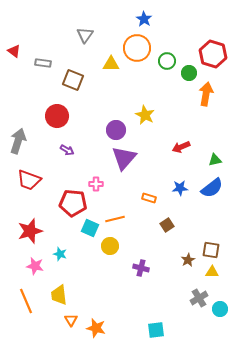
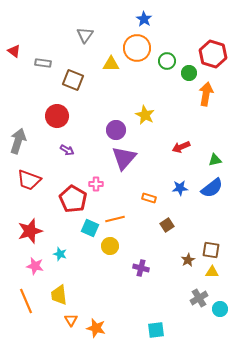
red pentagon at (73, 203): moved 4 px up; rotated 24 degrees clockwise
